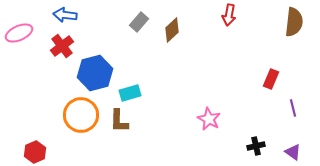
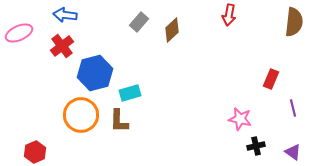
pink star: moved 31 px right; rotated 15 degrees counterclockwise
